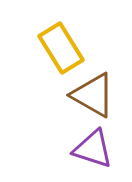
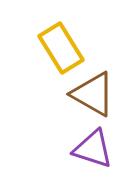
brown triangle: moved 1 px up
